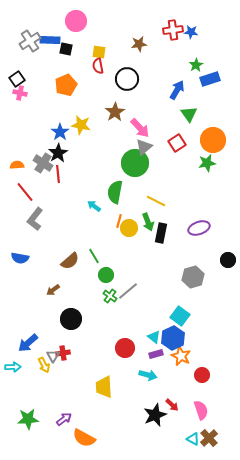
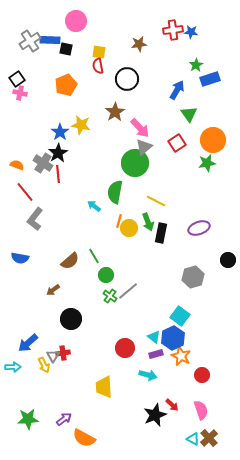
orange semicircle at (17, 165): rotated 24 degrees clockwise
